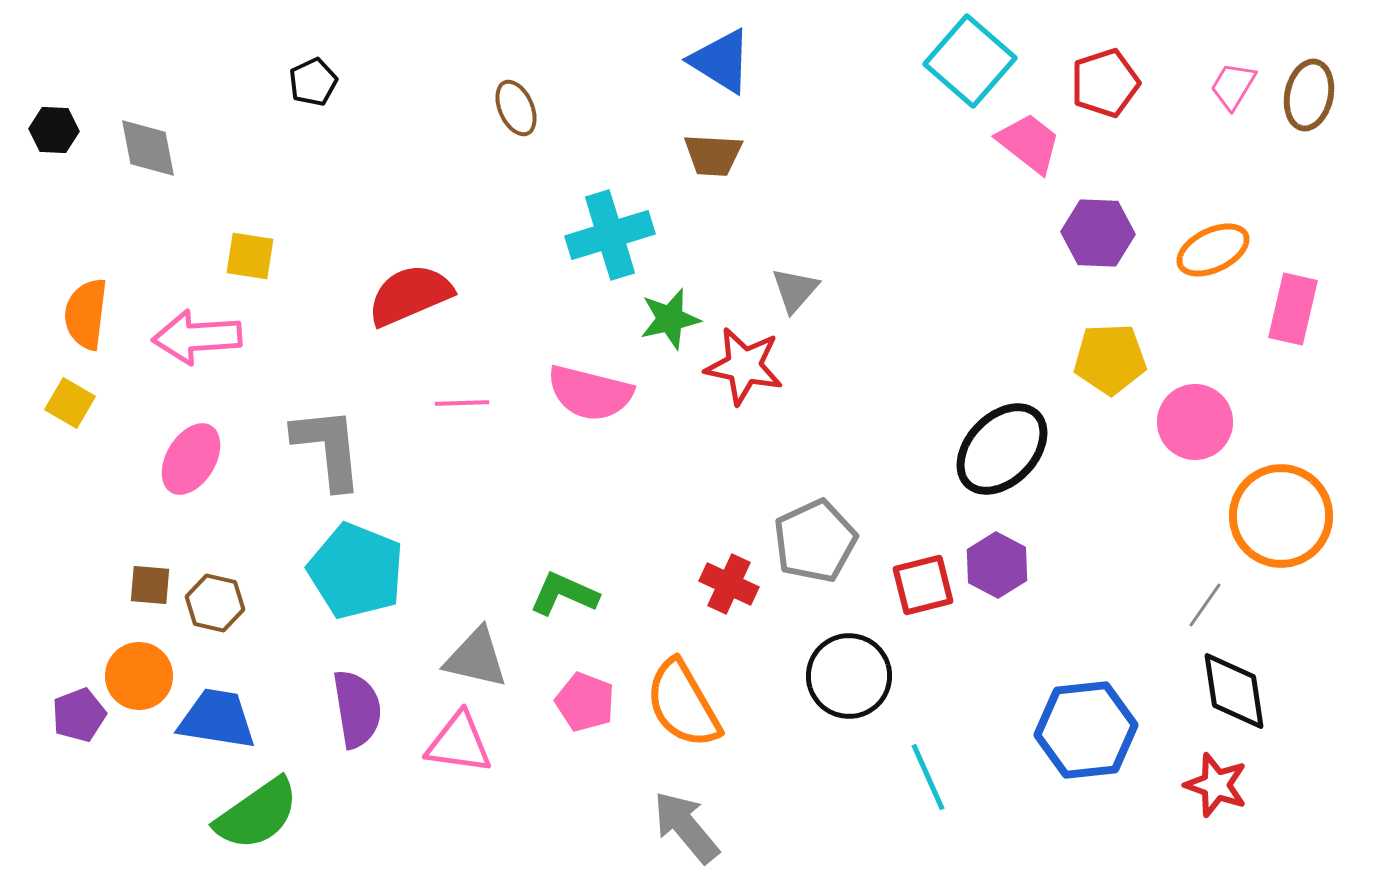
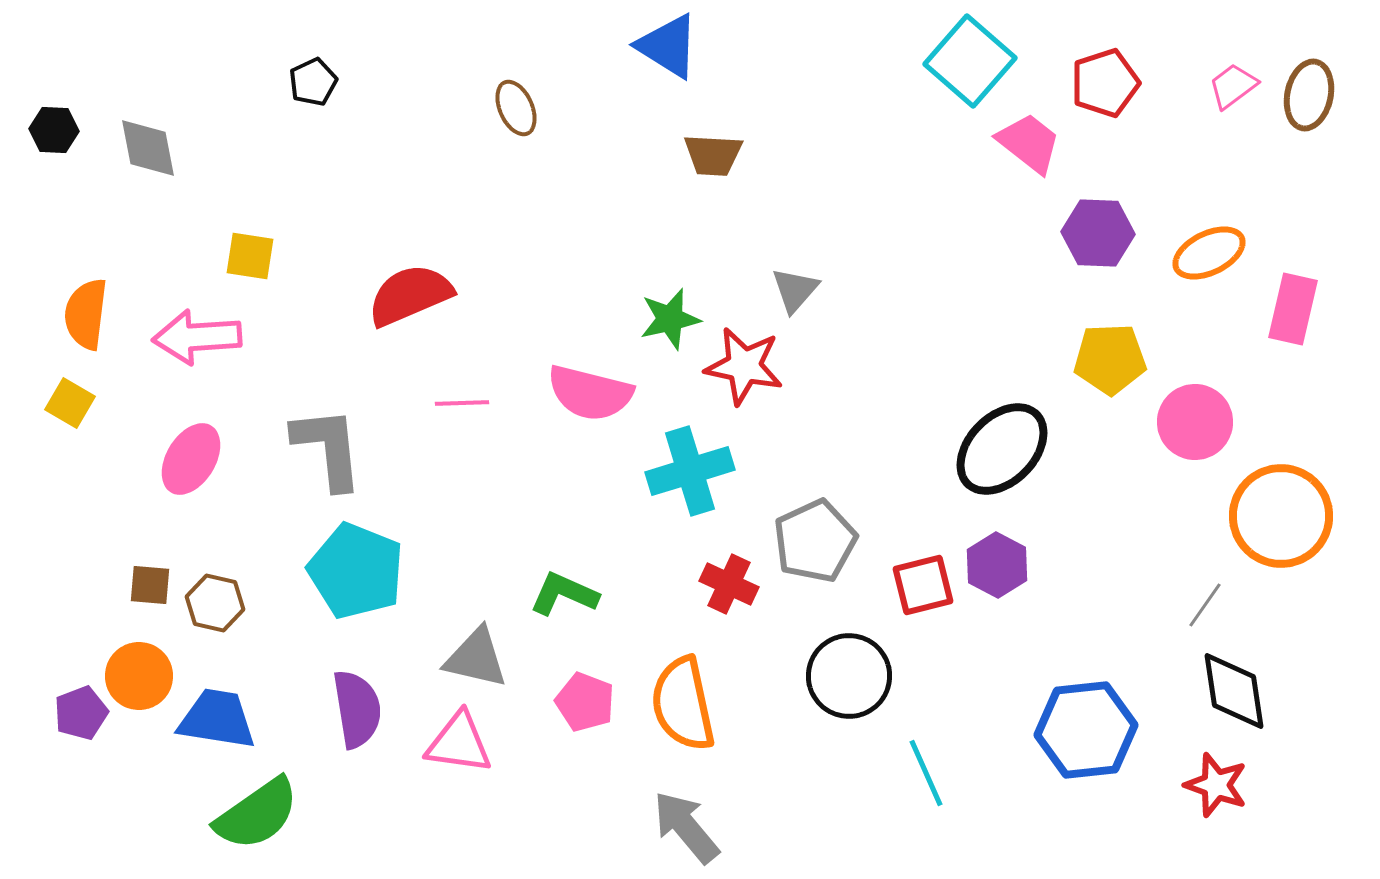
blue triangle at (721, 61): moved 53 px left, 15 px up
pink trapezoid at (1233, 86): rotated 22 degrees clockwise
cyan cross at (610, 235): moved 80 px right, 236 px down
orange ellipse at (1213, 250): moved 4 px left, 3 px down
orange semicircle at (683, 704): rotated 18 degrees clockwise
purple pentagon at (79, 715): moved 2 px right, 2 px up
cyan line at (928, 777): moved 2 px left, 4 px up
